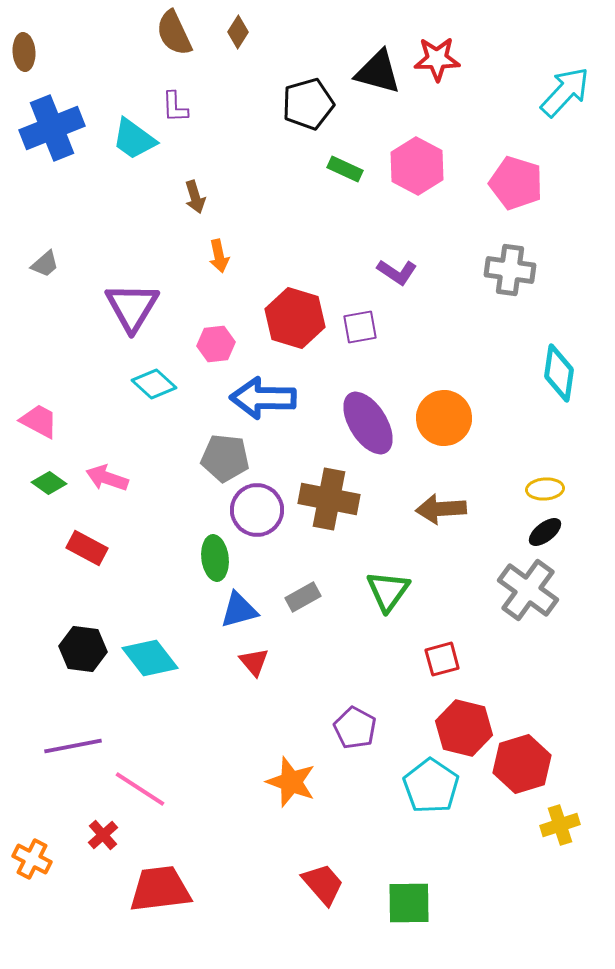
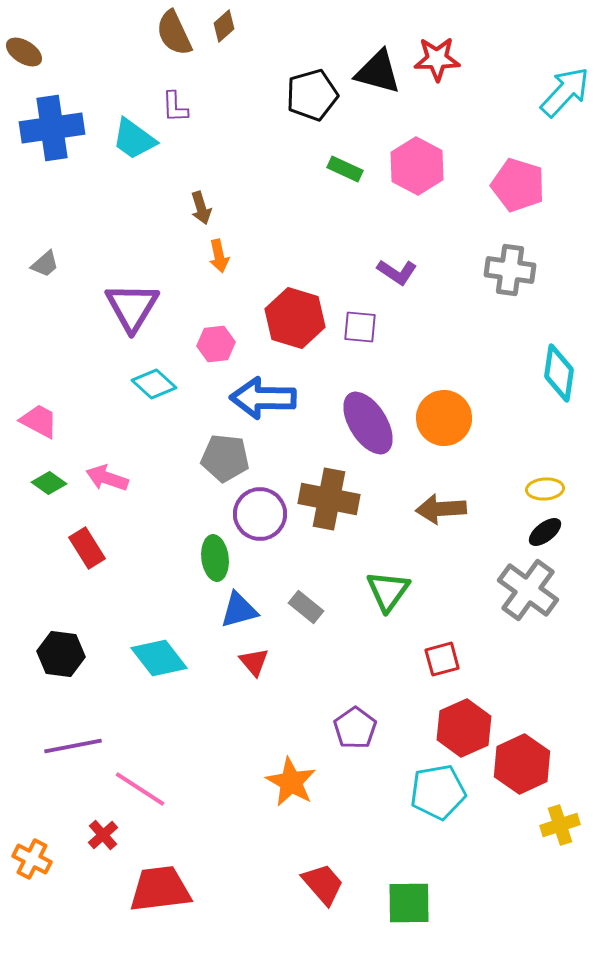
brown diamond at (238, 32): moved 14 px left, 6 px up; rotated 16 degrees clockwise
brown ellipse at (24, 52): rotated 54 degrees counterclockwise
black pentagon at (308, 104): moved 4 px right, 9 px up
blue cross at (52, 128): rotated 14 degrees clockwise
pink pentagon at (516, 183): moved 2 px right, 2 px down
brown arrow at (195, 197): moved 6 px right, 11 px down
purple square at (360, 327): rotated 15 degrees clockwise
purple circle at (257, 510): moved 3 px right, 4 px down
red rectangle at (87, 548): rotated 30 degrees clockwise
gray rectangle at (303, 597): moved 3 px right, 10 px down; rotated 68 degrees clockwise
black hexagon at (83, 649): moved 22 px left, 5 px down
cyan diamond at (150, 658): moved 9 px right
purple pentagon at (355, 728): rotated 9 degrees clockwise
red hexagon at (464, 728): rotated 22 degrees clockwise
red hexagon at (522, 764): rotated 8 degrees counterclockwise
orange star at (291, 782): rotated 9 degrees clockwise
cyan pentagon at (431, 786): moved 7 px right, 6 px down; rotated 28 degrees clockwise
